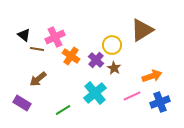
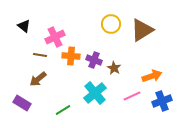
black triangle: moved 9 px up
yellow circle: moved 1 px left, 21 px up
brown line: moved 3 px right, 6 px down
orange cross: rotated 30 degrees counterclockwise
purple cross: moved 2 px left; rotated 21 degrees counterclockwise
blue cross: moved 2 px right, 1 px up
